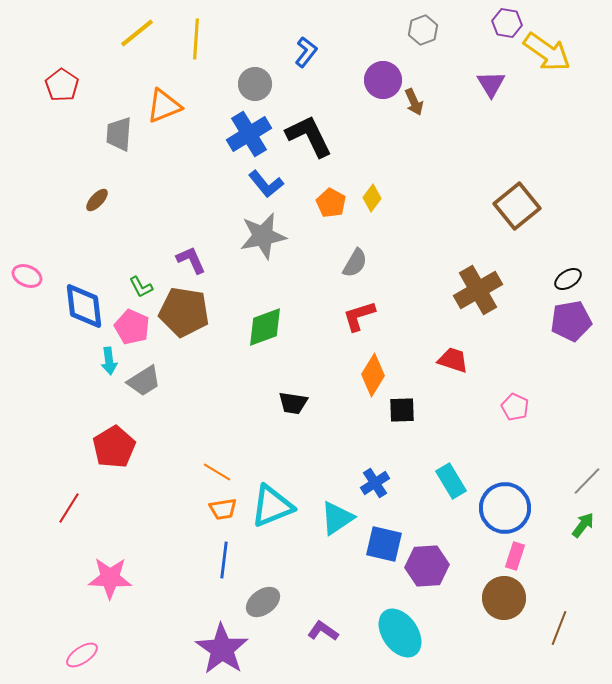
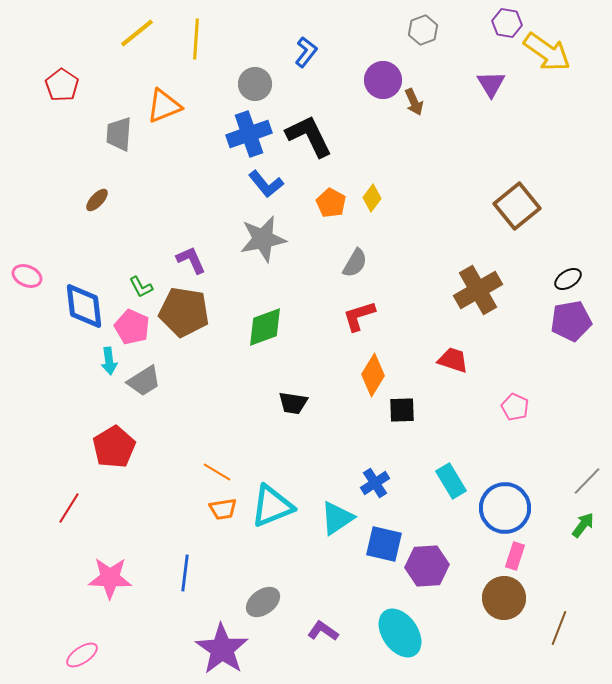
blue cross at (249, 134): rotated 12 degrees clockwise
gray star at (263, 236): moved 3 px down
blue line at (224, 560): moved 39 px left, 13 px down
